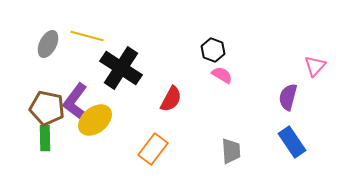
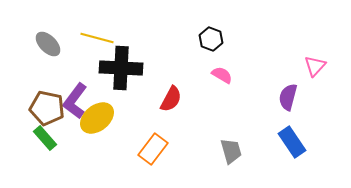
yellow line: moved 10 px right, 2 px down
gray ellipse: rotated 72 degrees counterclockwise
black hexagon: moved 2 px left, 11 px up
black cross: rotated 30 degrees counterclockwise
yellow ellipse: moved 2 px right, 2 px up
green rectangle: rotated 40 degrees counterclockwise
gray trapezoid: rotated 12 degrees counterclockwise
